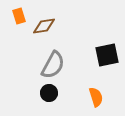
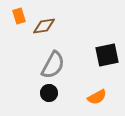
orange semicircle: moved 1 px right; rotated 78 degrees clockwise
